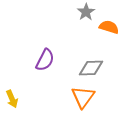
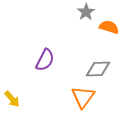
gray diamond: moved 7 px right, 1 px down
yellow arrow: rotated 18 degrees counterclockwise
